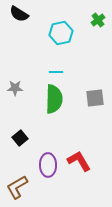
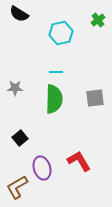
purple ellipse: moved 6 px left, 3 px down; rotated 15 degrees counterclockwise
